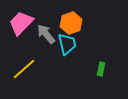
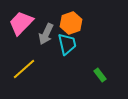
gray arrow: rotated 115 degrees counterclockwise
green rectangle: moved 1 px left, 6 px down; rotated 48 degrees counterclockwise
